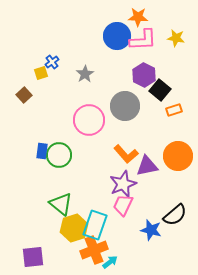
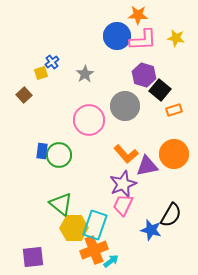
orange star: moved 2 px up
purple hexagon: rotated 10 degrees counterclockwise
orange circle: moved 4 px left, 2 px up
black semicircle: moved 4 px left; rotated 20 degrees counterclockwise
yellow hexagon: rotated 16 degrees clockwise
cyan arrow: moved 1 px right, 1 px up
